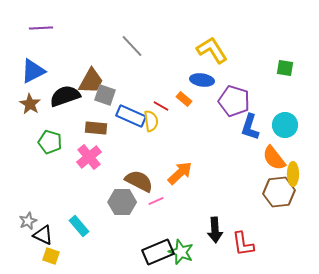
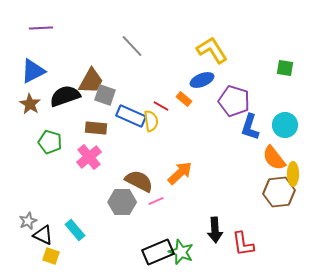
blue ellipse: rotated 30 degrees counterclockwise
cyan rectangle: moved 4 px left, 4 px down
